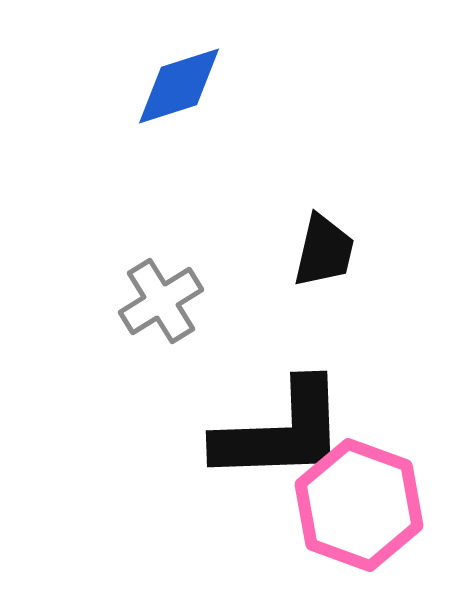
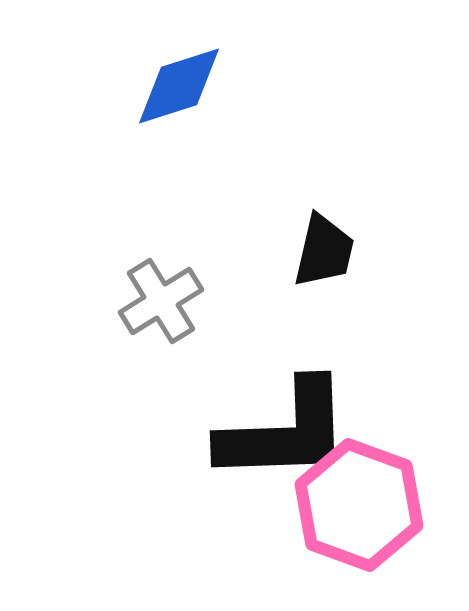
black L-shape: moved 4 px right
